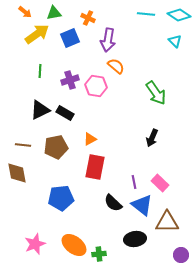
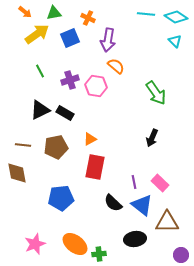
cyan diamond: moved 3 px left, 2 px down
green line: rotated 32 degrees counterclockwise
orange ellipse: moved 1 px right, 1 px up
